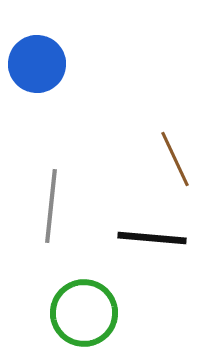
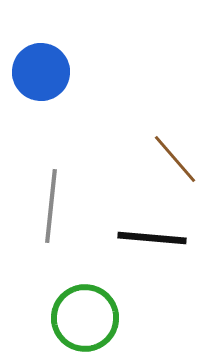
blue circle: moved 4 px right, 8 px down
brown line: rotated 16 degrees counterclockwise
green circle: moved 1 px right, 5 px down
